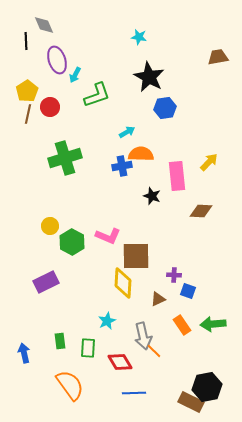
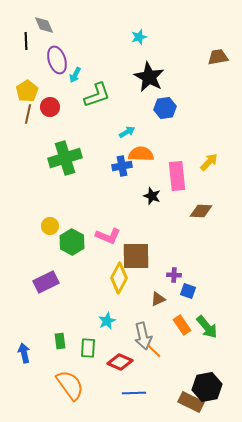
cyan star at (139, 37): rotated 28 degrees counterclockwise
yellow diamond at (123, 283): moved 4 px left, 5 px up; rotated 24 degrees clockwise
green arrow at (213, 324): moved 6 px left, 3 px down; rotated 125 degrees counterclockwise
red diamond at (120, 362): rotated 35 degrees counterclockwise
